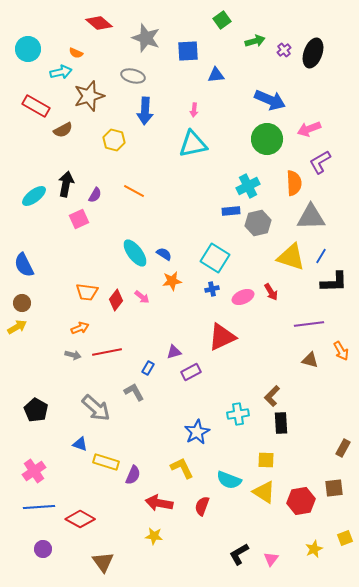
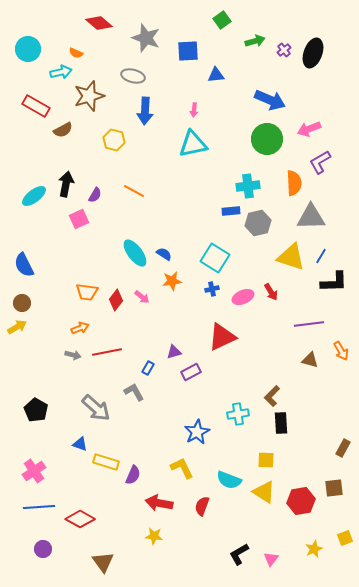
cyan cross at (248, 186): rotated 20 degrees clockwise
